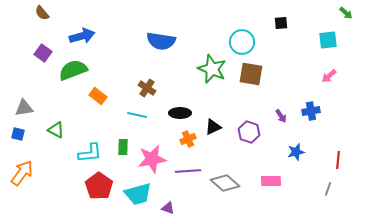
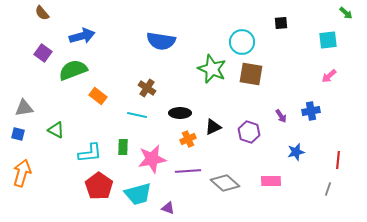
orange arrow: rotated 20 degrees counterclockwise
